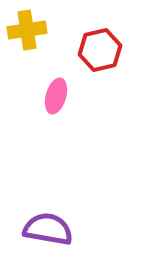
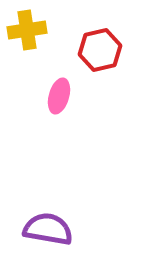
pink ellipse: moved 3 px right
